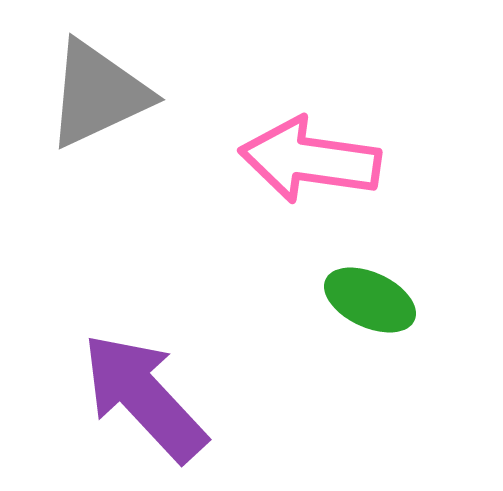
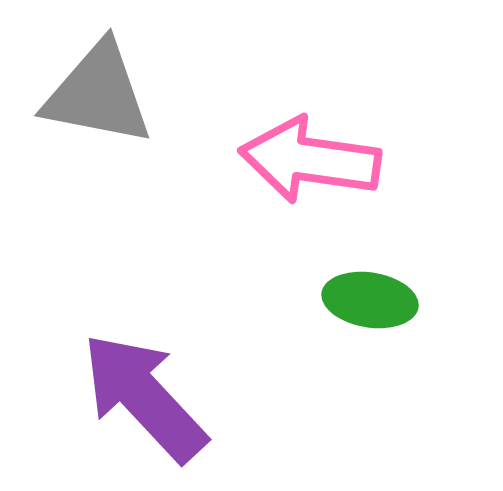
gray triangle: rotated 36 degrees clockwise
green ellipse: rotated 16 degrees counterclockwise
